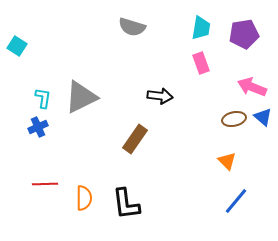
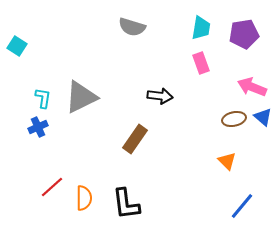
red line: moved 7 px right, 3 px down; rotated 40 degrees counterclockwise
blue line: moved 6 px right, 5 px down
